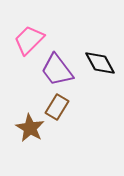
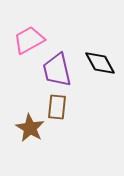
pink trapezoid: rotated 16 degrees clockwise
purple trapezoid: rotated 24 degrees clockwise
brown rectangle: rotated 25 degrees counterclockwise
